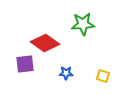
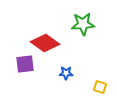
yellow square: moved 3 px left, 11 px down
